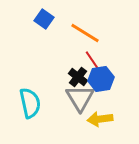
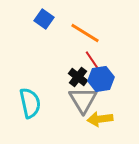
gray triangle: moved 3 px right, 2 px down
